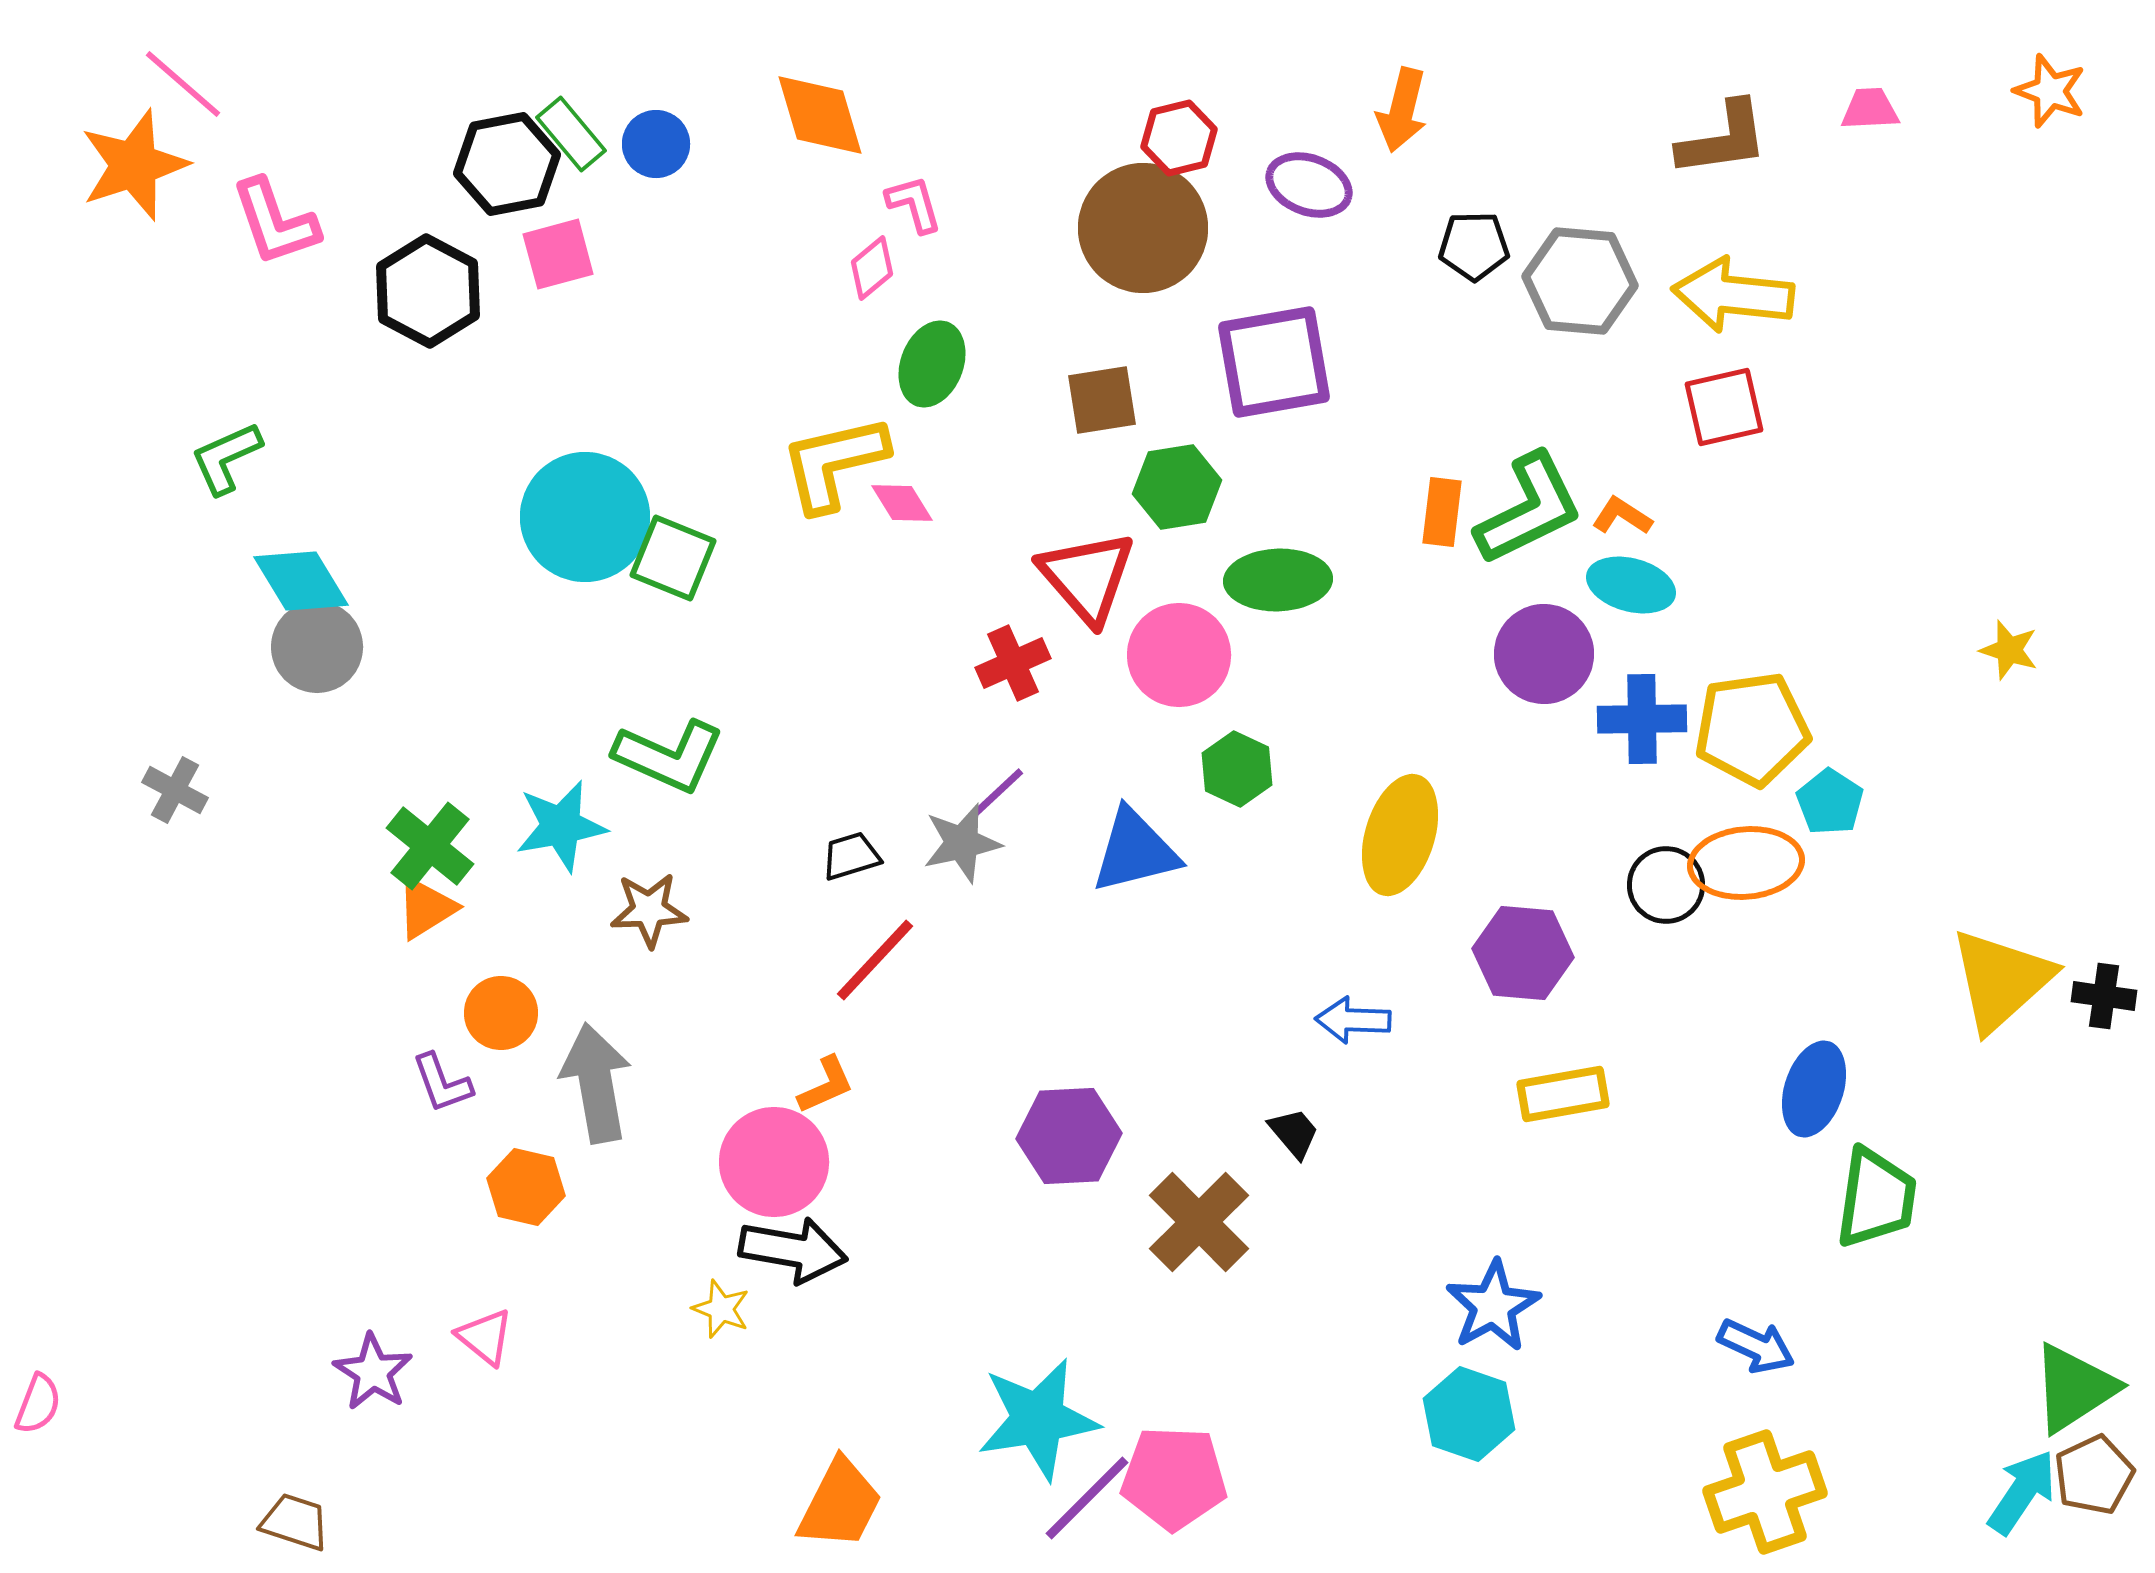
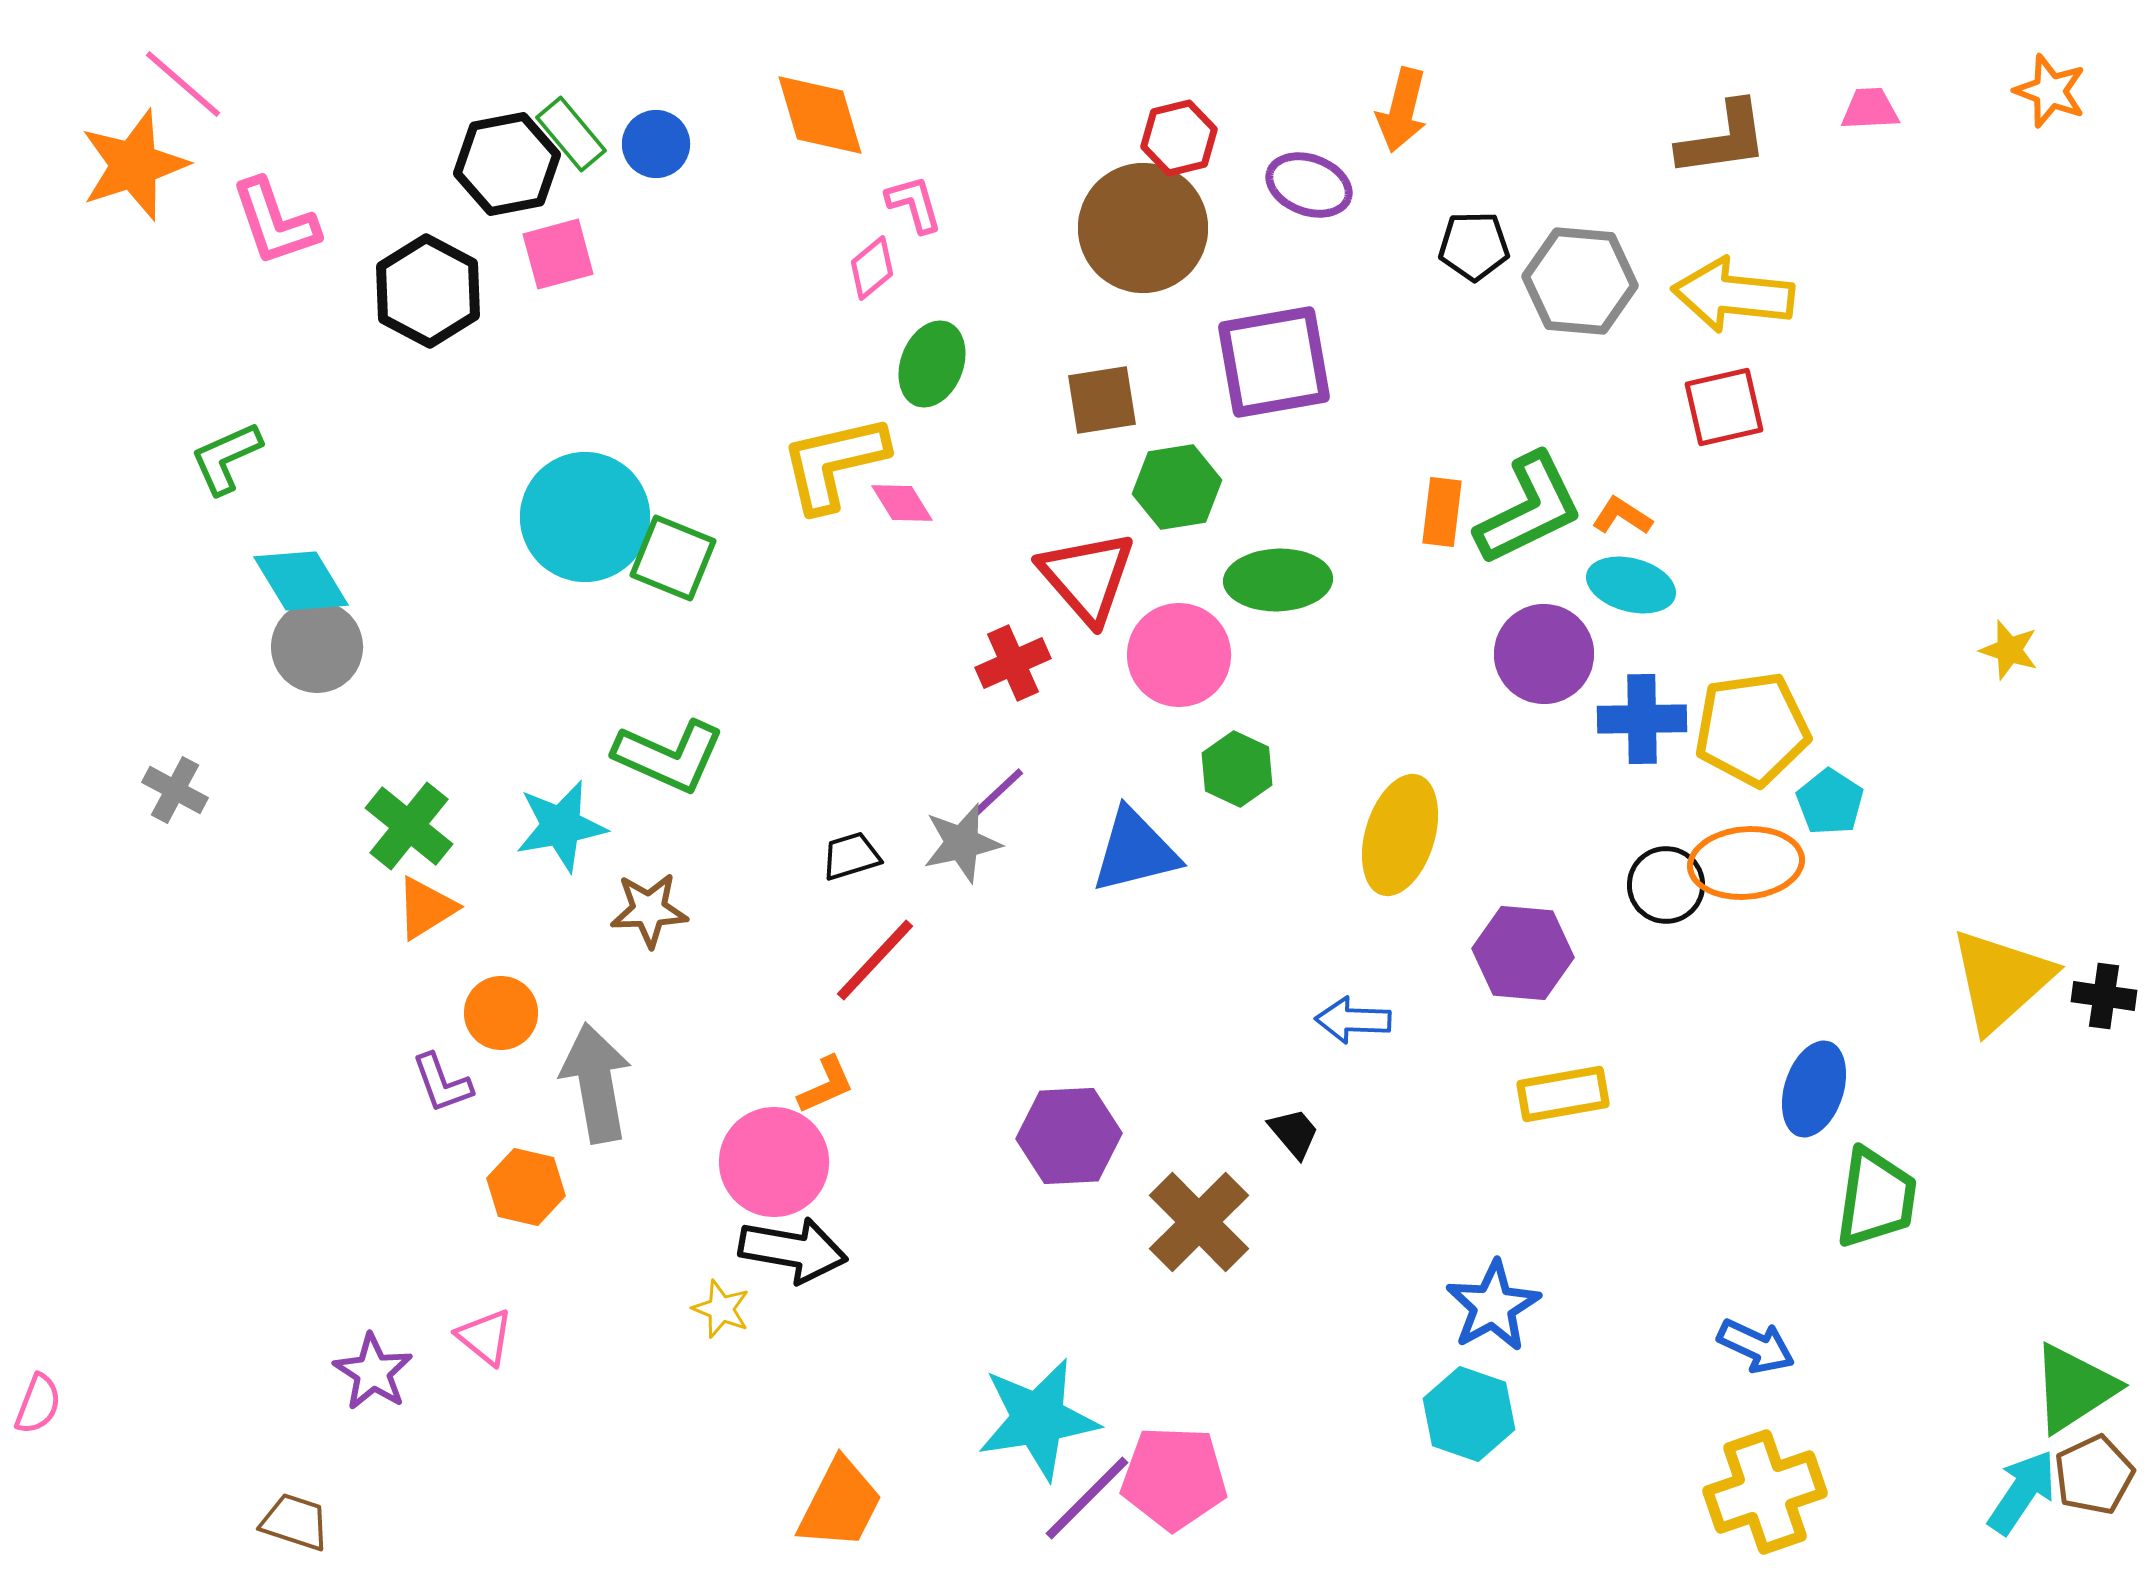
green cross at (430, 846): moved 21 px left, 20 px up
